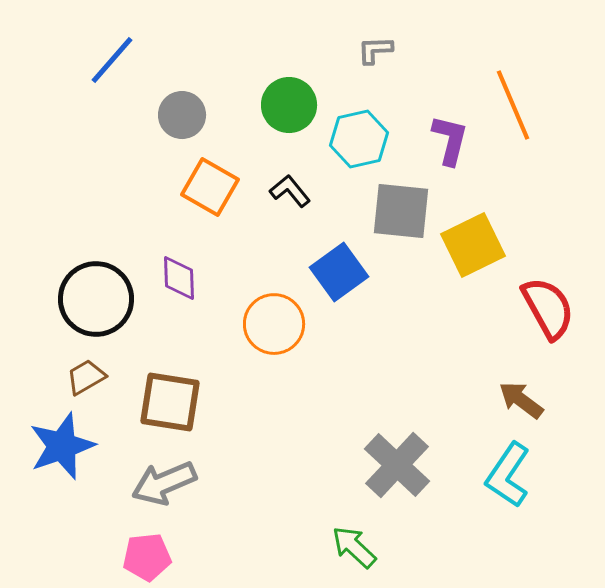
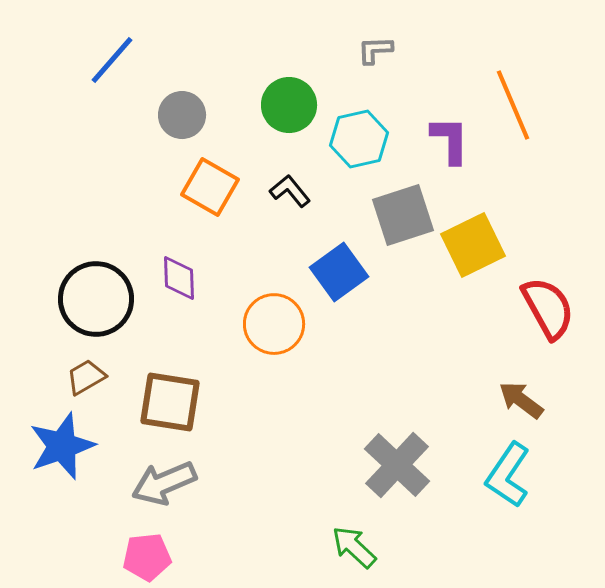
purple L-shape: rotated 14 degrees counterclockwise
gray square: moved 2 px right, 4 px down; rotated 24 degrees counterclockwise
